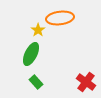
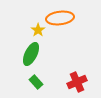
red cross: moved 9 px left; rotated 30 degrees clockwise
